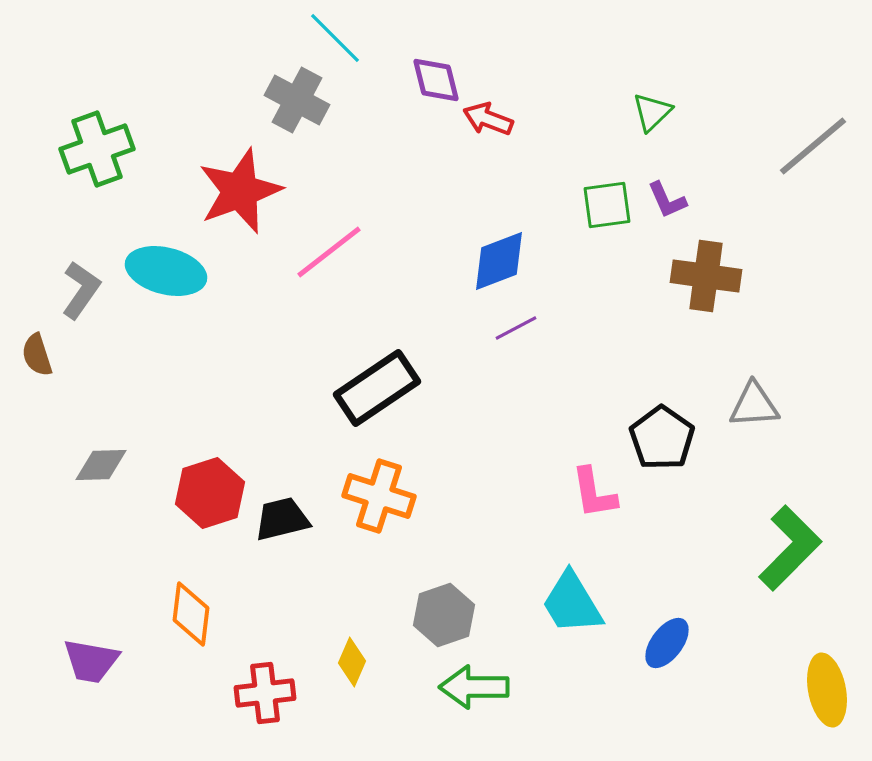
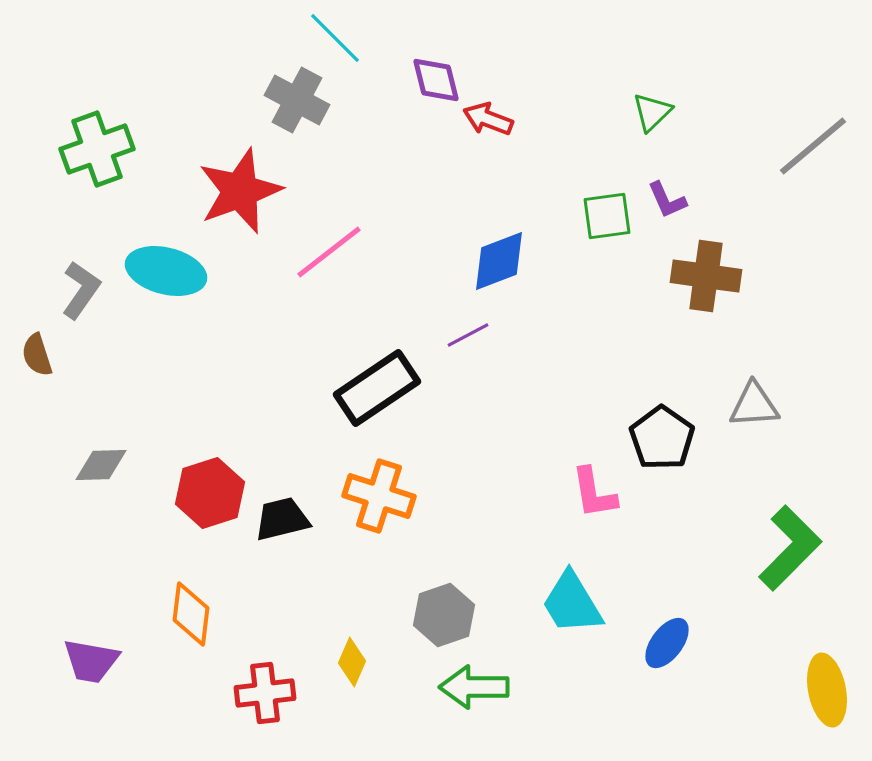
green square: moved 11 px down
purple line: moved 48 px left, 7 px down
